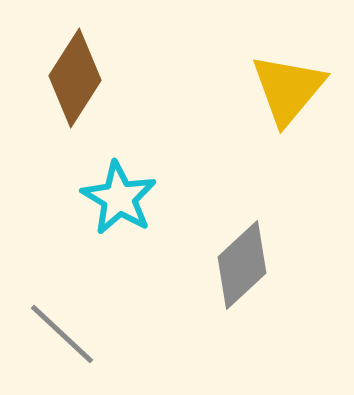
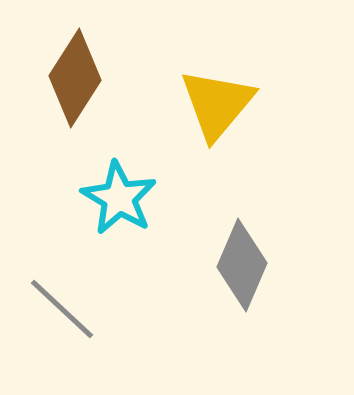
yellow triangle: moved 71 px left, 15 px down
gray diamond: rotated 24 degrees counterclockwise
gray line: moved 25 px up
